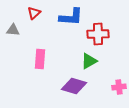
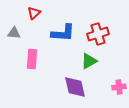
blue L-shape: moved 8 px left, 16 px down
gray triangle: moved 1 px right, 3 px down
red cross: rotated 15 degrees counterclockwise
pink rectangle: moved 8 px left
purple diamond: moved 1 px right, 1 px down; rotated 60 degrees clockwise
